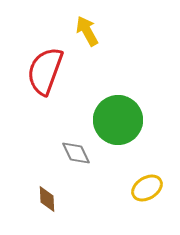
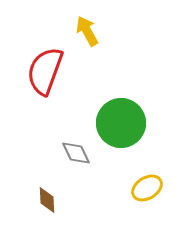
green circle: moved 3 px right, 3 px down
brown diamond: moved 1 px down
